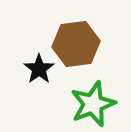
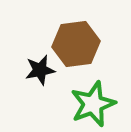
black star: moved 1 px right, 1 px down; rotated 24 degrees clockwise
